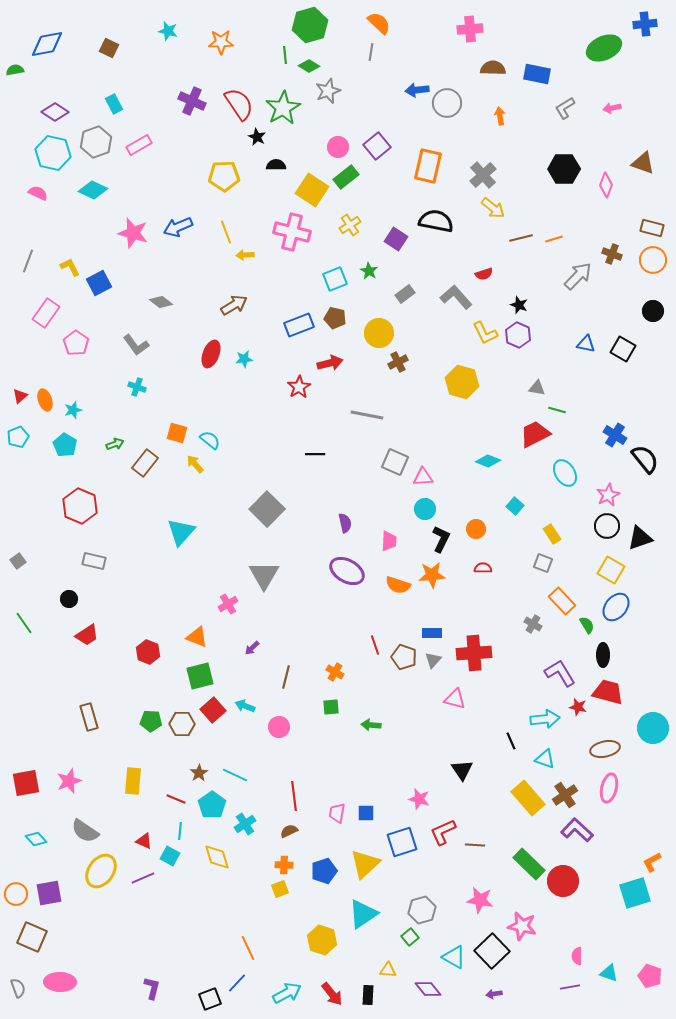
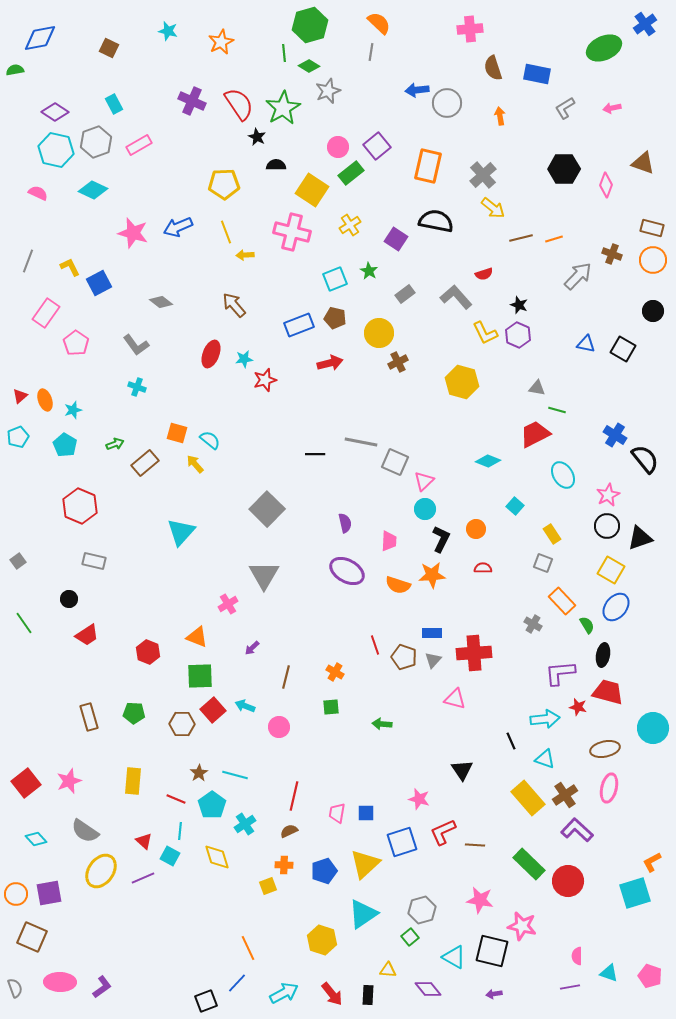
blue cross at (645, 24): rotated 30 degrees counterclockwise
orange star at (221, 42): rotated 25 degrees counterclockwise
blue diamond at (47, 44): moved 7 px left, 6 px up
green line at (285, 55): moved 1 px left, 2 px up
brown semicircle at (493, 68): rotated 110 degrees counterclockwise
cyan hexagon at (53, 153): moved 3 px right, 3 px up
yellow pentagon at (224, 176): moved 8 px down
green rectangle at (346, 177): moved 5 px right, 4 px up
brown arrow at (234, 305): rotated 100 degrees counterclockwise
red star at (299, 387): moved 34 px left, 7 px up; rotated 15 degrees clockwise
gray line at (367, 415): moved 6 px left, 27 px down
brown rectangle at (145, 463): rotated 12 degrees clockwise
cyan ellipse at (565, 473): moved 2 px left, 2 px down
pink triangle at (423, 477): moved 1 px right, 4 px down; rotated 40 degrees counterclockwise
black ellipse at (603, 655): rotated 10 degrees clockwise
purple L-shape at (560, 673): rotated 64 degrees counterclockwise
green square at (200, 676): rotated 12 degrees clockwise
green pentagon at (151, 721): moved 17 px left, 8 px up
green arrow at (371, 725): moved 11 px right, 1 px up
cyan line at (235, 775): rotated 10 degrees counterclockwise
red square at (26, 783): rotated 28 degrees counterclockwise
red line at (294, 796): rotated 20 degrees clockwise
red triangle at (144, 841): rotated 18 degrees clockwise
red circle at (563, 881): moved 5 px right
yellow square at (280, 889): moved 12 px left, 3 px up
black square at (492, 951): rotated 32 degrees counterclockwise
gray semicircle at (18, 988): moved 3 px left
purple L-shape at (152, 988): moved 50 px left, 1 px up; rotated 40 degrees clockwise
cyan arrow at (287, 993): moved 3 px left
black square at (210, 999): moved 4 px left, 2 px down
